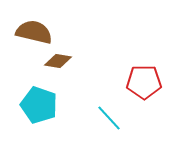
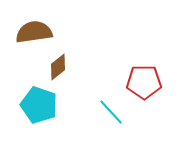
brown semicircle: rotated 21 degrees counterclockwise
brown diamond: moved 6 px down; rotated 48 degrees counterclockwise
cyan line: moved 2 px right, 6 px up
